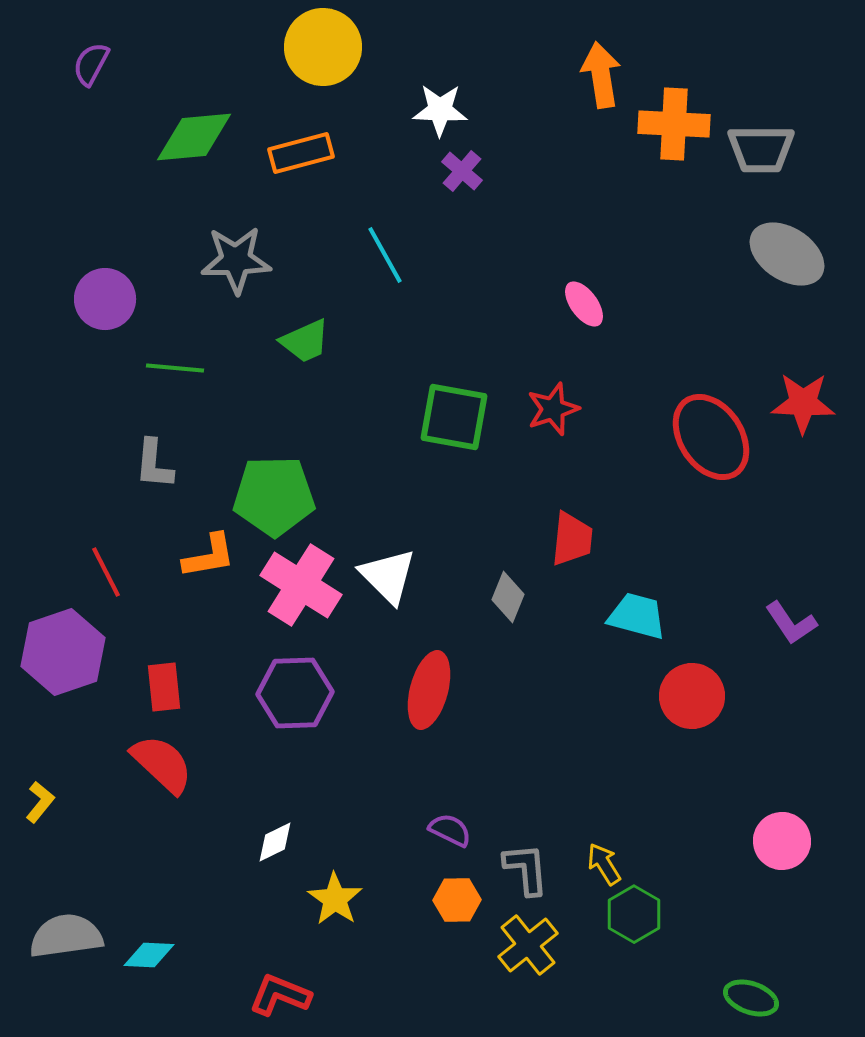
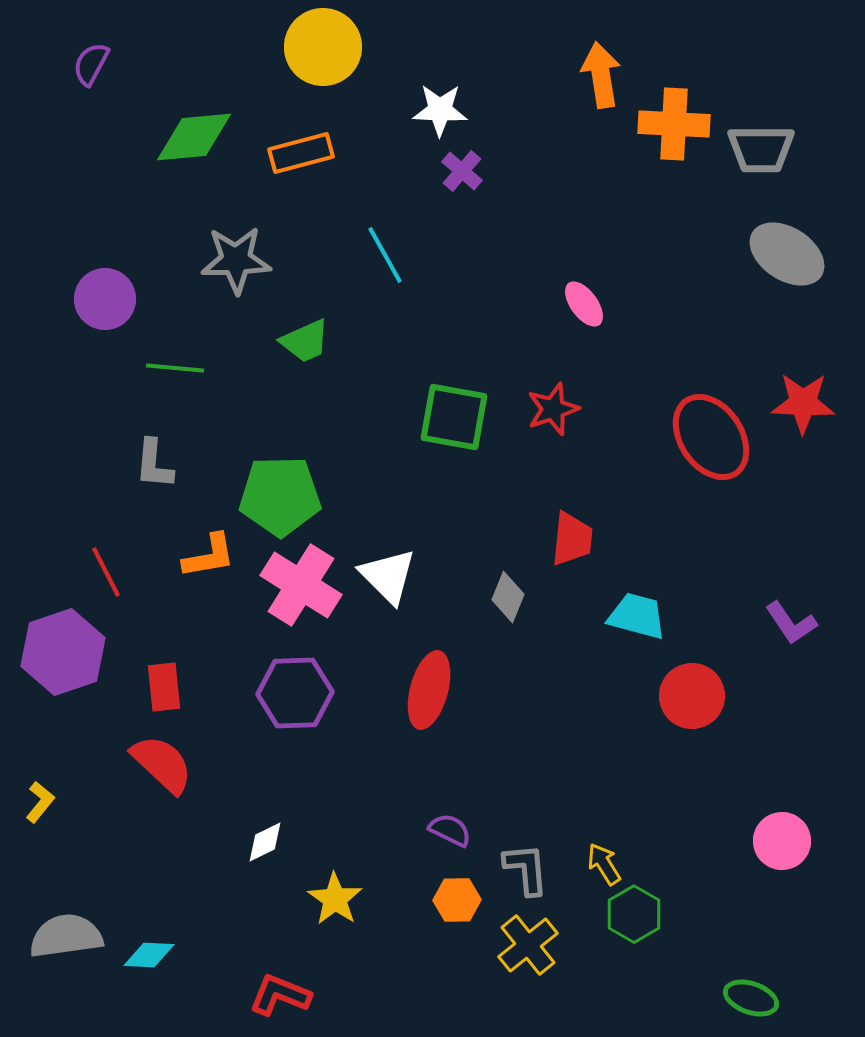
green pentagon at (274, 496): moved 6 px right
white diamond at (275, 842): moved 10 px left
